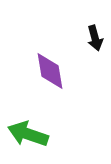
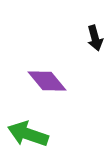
purple diamond: moved 3 px left, 10 px down; rotated 30 degrees counterclockwise
